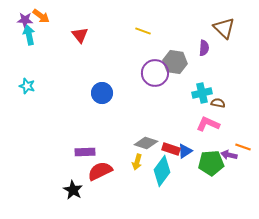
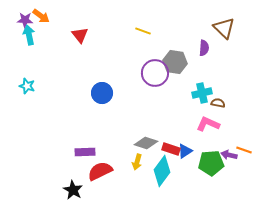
orange line: moved 1 px right, 3 px down
